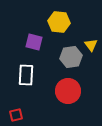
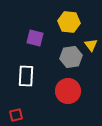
yellow hexagon: moved 10 px right
purple square: moved 1 px right, 4 px up
white rectangle: moved 1 px down
